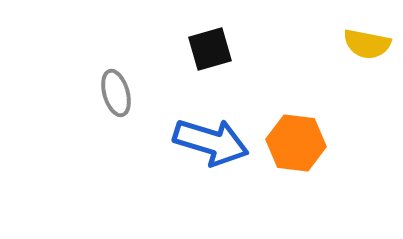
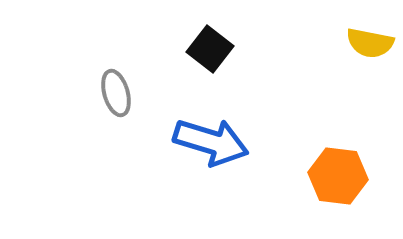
yellow semicircle: moved 3 px right, 1 px up
black square: rotated 36 degrees counterclockwise
orange hexagon: moved 42 px right, 33 px down
